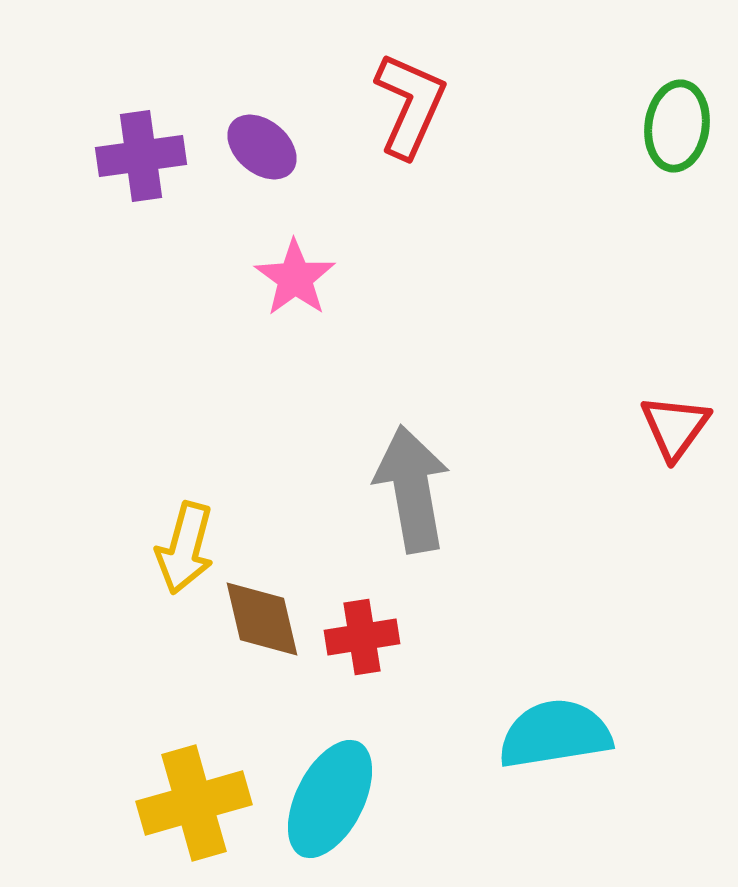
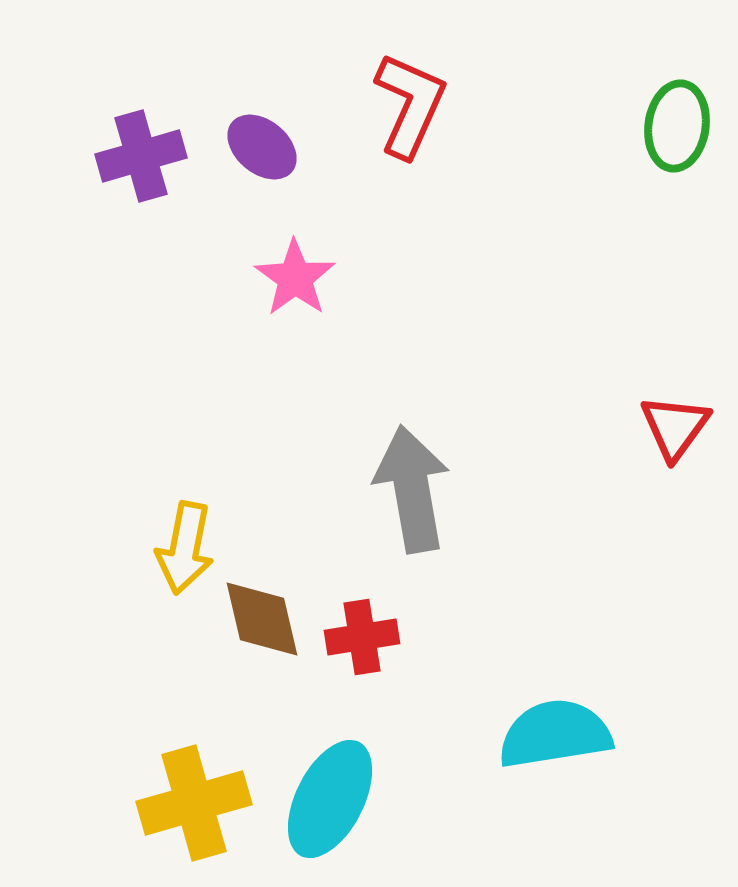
purple cross: rotated 8 degrees counterclockwise
yellow arrow: rotated 4 degrees counterclockwise
